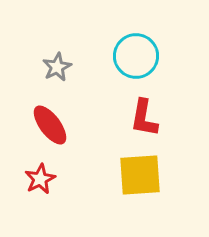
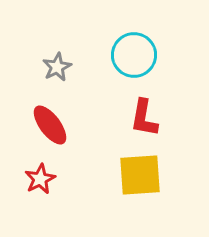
cyan circle: moved 2 px left, 1 px up
